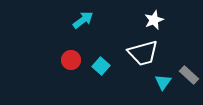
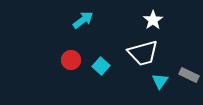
white star: moved 1 px left; rotated 12 degrees counterclockwise
gray rectangle: rotated 18 degrees counterclockwise
cyan triangle: moved 3 px left, 1 px up
